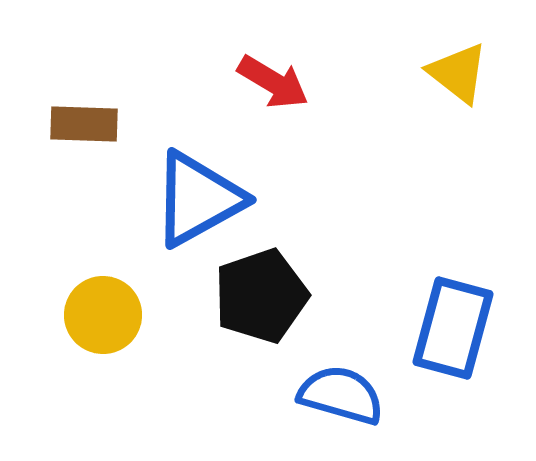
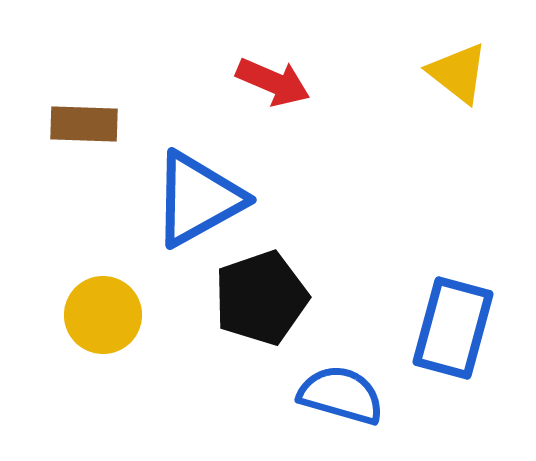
red arrow: rotated 8 degrees counterclockwise
black pentagon: moved 2 px down
